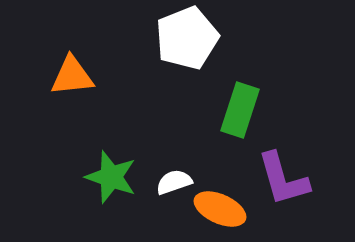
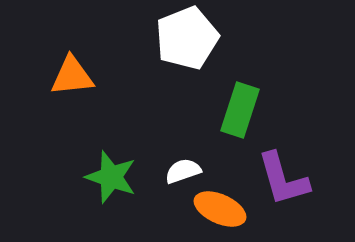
white semicircle: moved 9 px right, 11 px up
